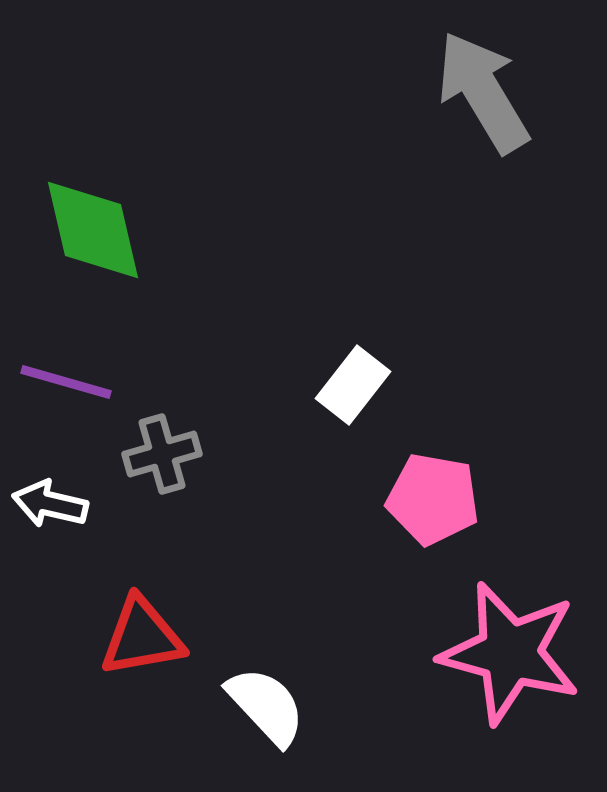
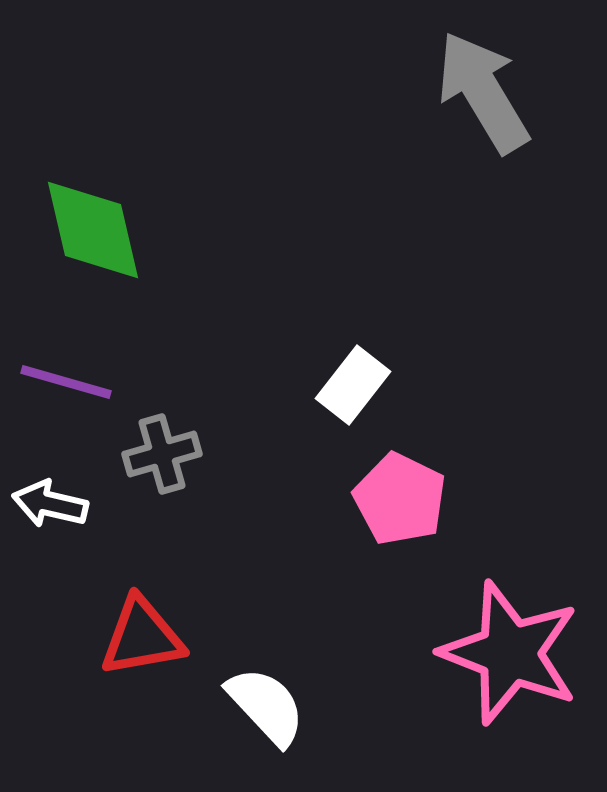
pink pentagon: moved 33 px left; rotated 16 degrees clockwise
pink star: rotated 6 degrees clockwise
